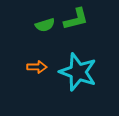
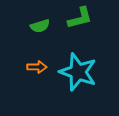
green L-shape: moved 4 px right, 1 px up
green semicircle: moved 5 px left, 1 px down
